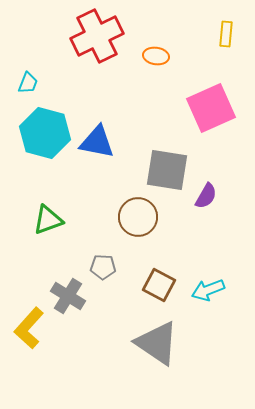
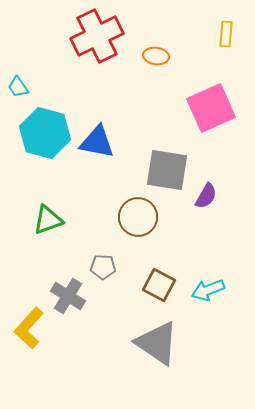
cyan trapezoid: moved 10 px left, 4 px down; rotated 125 degrees clockwise
